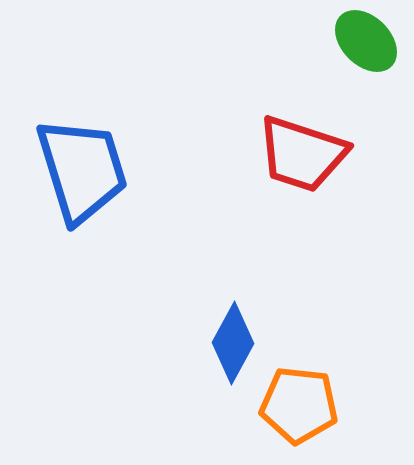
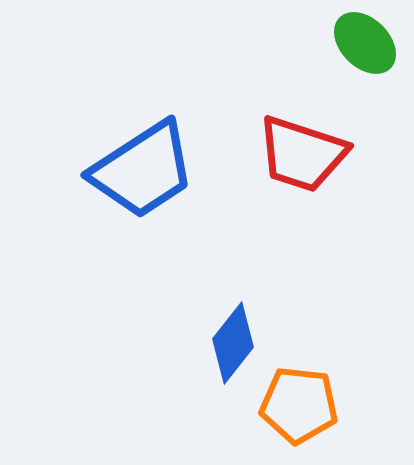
green ellipse: moved 1 px left, 2 px down
blue trapezoid: moved 61 px right; rotated 74 degrees clockwise
blue diamond: rotated 10 degrees clockwise
